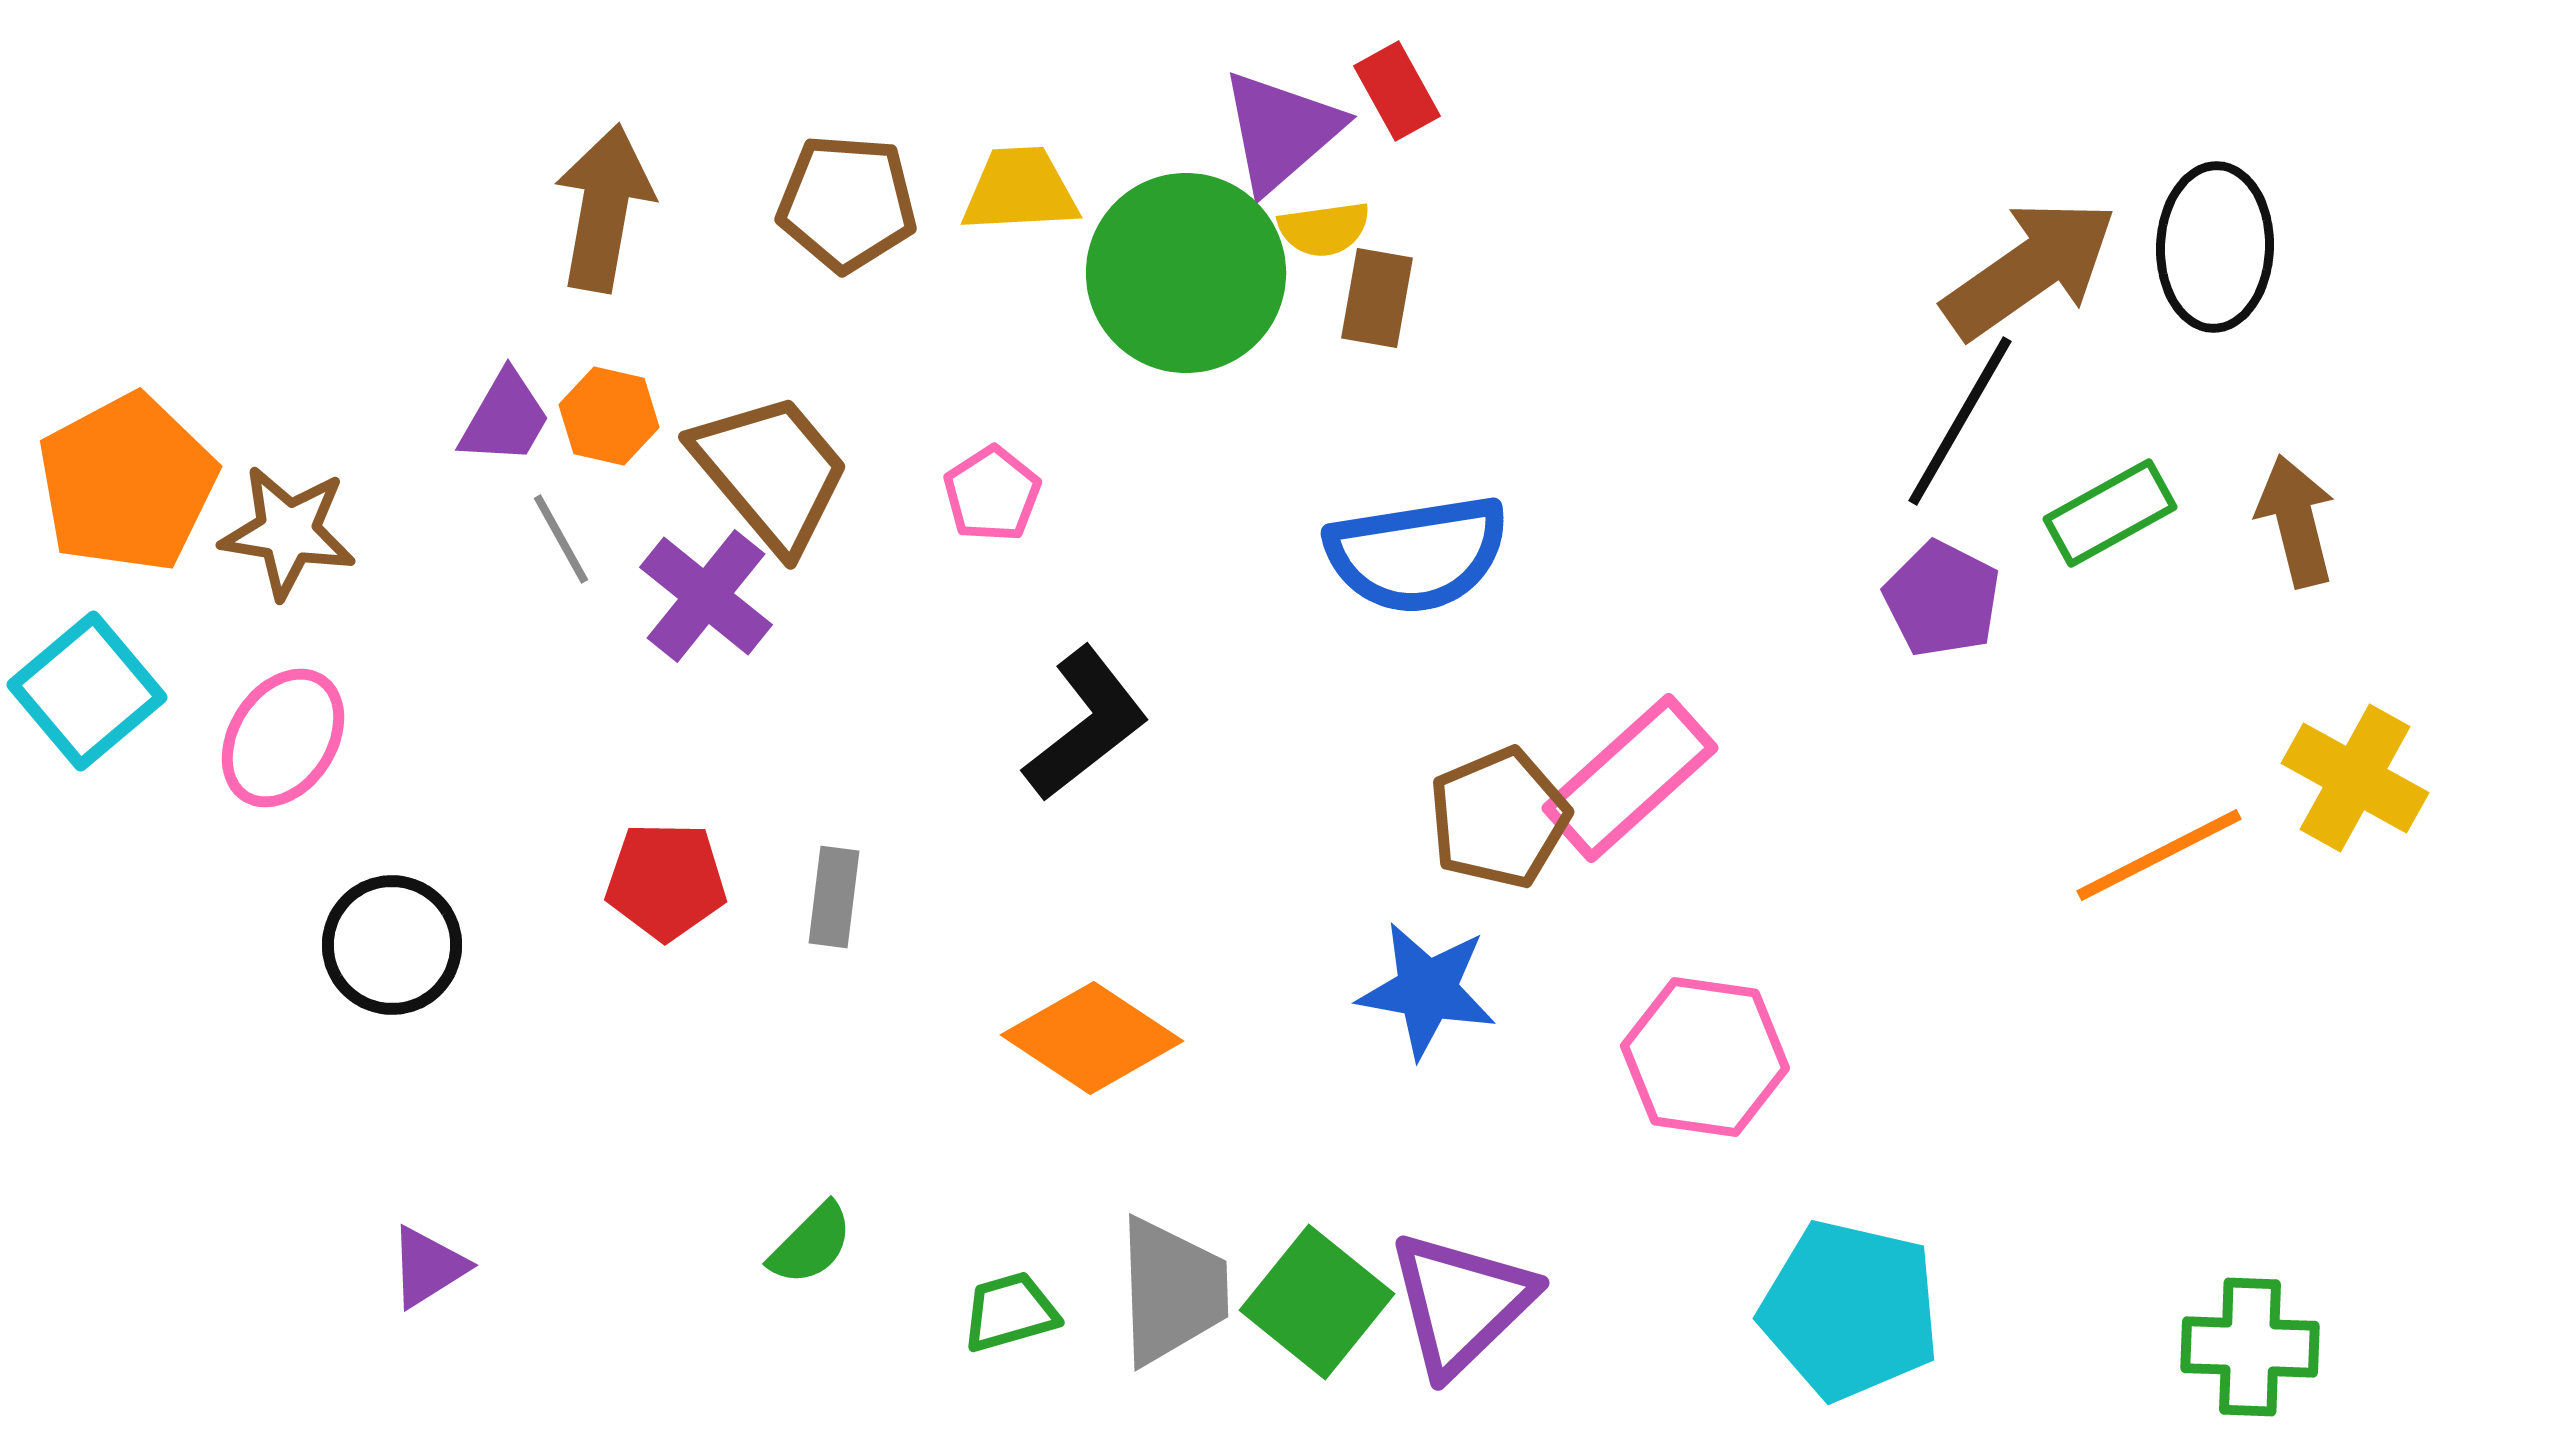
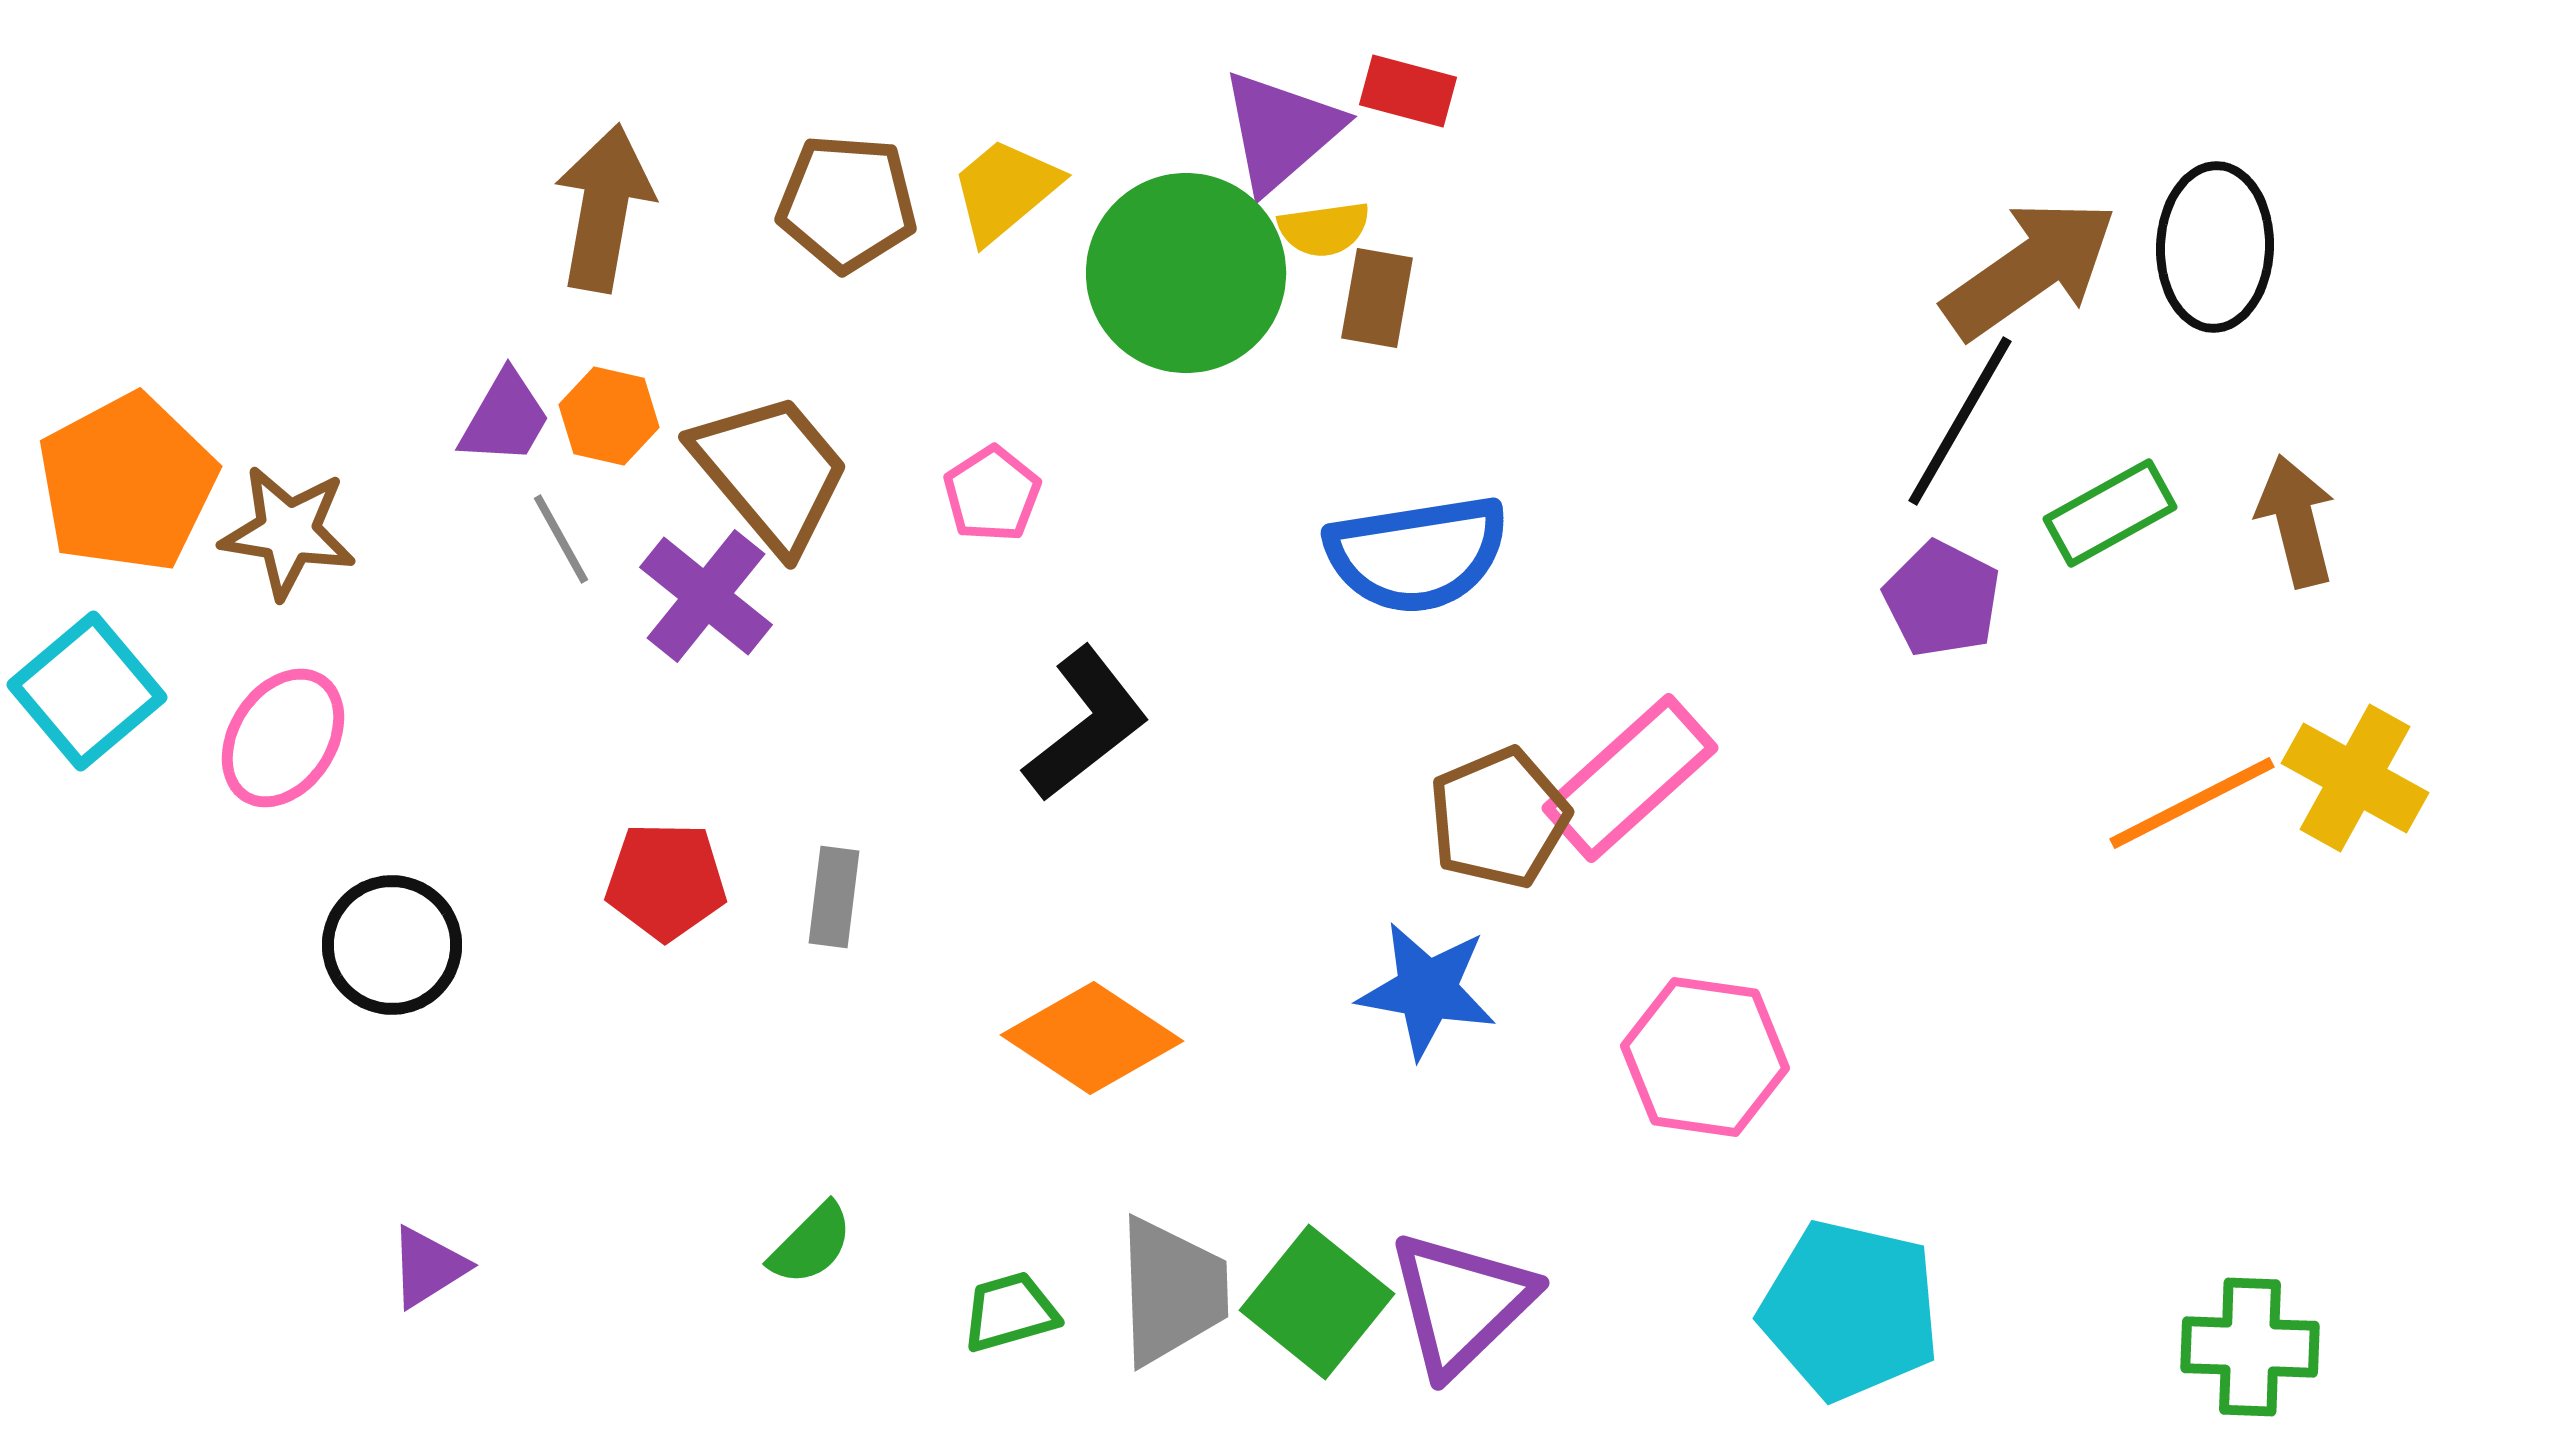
red rectangle at (1397, 91): moved 11 px right; rotated 46 degrees counterclockwise
yellow trapezoid at (1020, 190): moved 15 px left; rotated 37 degrees counterclockwise
orange line at (2159, 855): moved 33 px right, 52 px up
